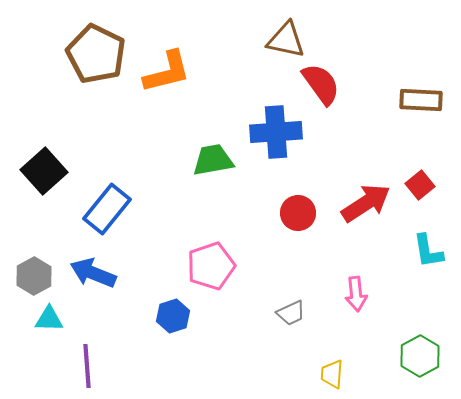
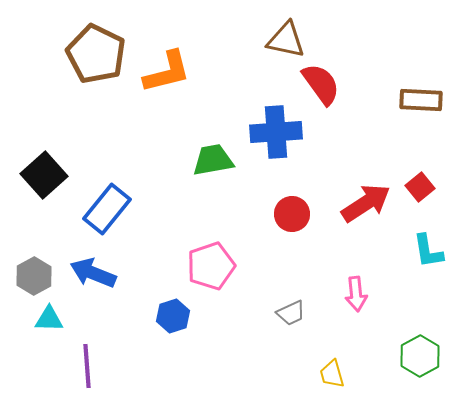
black square: moved 4 px down
red square: moved 2 px down
red circle: moved 6 px left, 1 px down
yellow trapezoid: rotated 20 degrees counterclockwise
